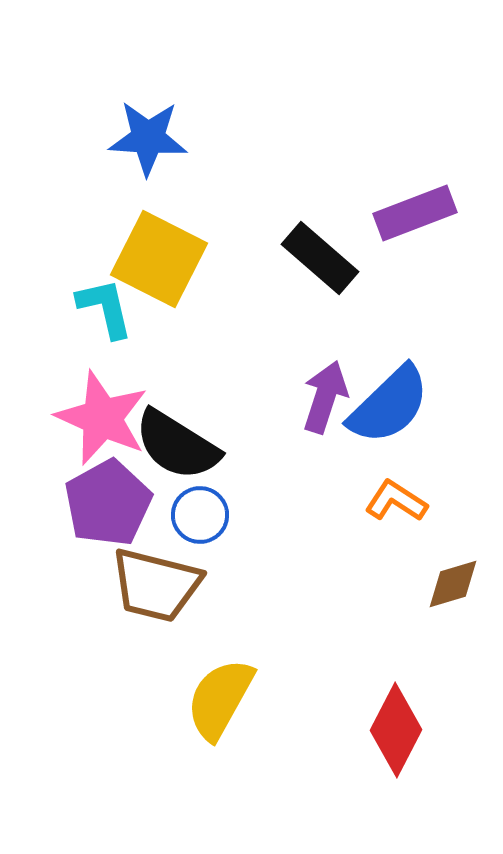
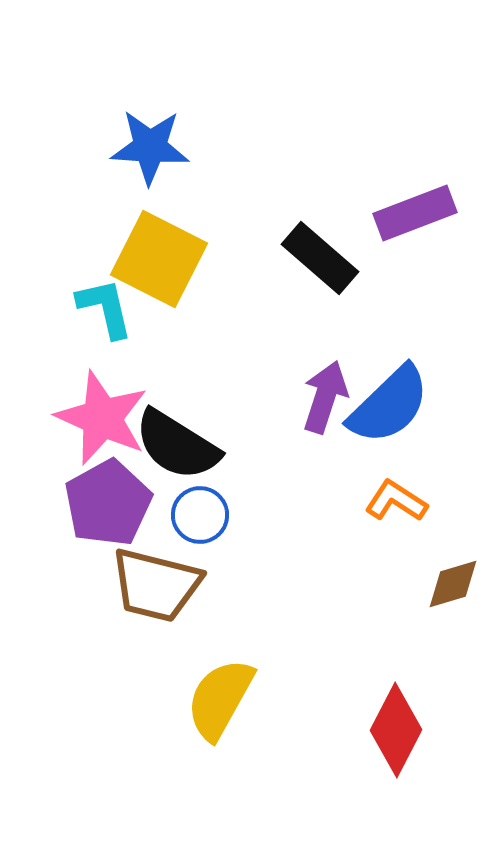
blue star: moved 2 px right, 9 px down
